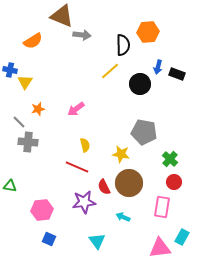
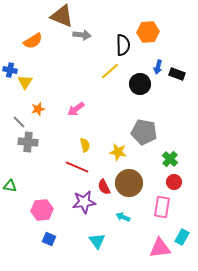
yellow star: moved 3 px left, 2 px up
